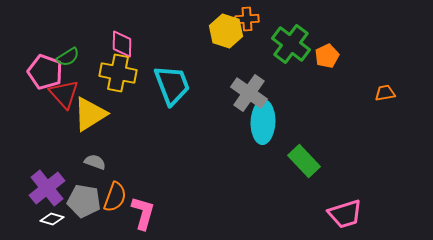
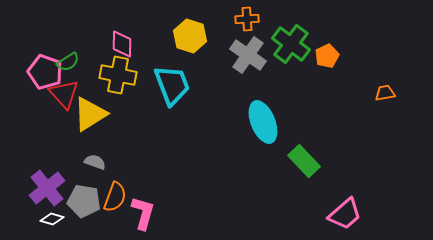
yellow hexagon: moved 36 px left, 5 px down
green semicircle: moved 5 px down
yellow cross: moved 2 px down
gray cross: moved 1 px left, 38 px up
cyan ellipse: rotated 24 degrees counterclockwise
pink trapezoid: rotated 24 degrees counterclockwise
